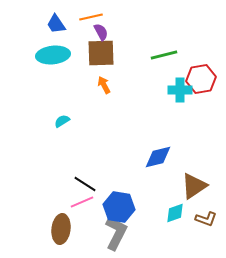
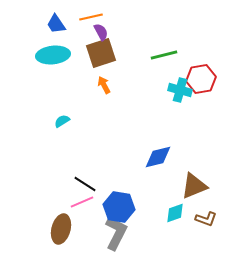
brown square: rotated 16 degrees counterclockwise
cyan cross: rotated 15 degrees clockwise
brown triangle: rotated 12 degrees clockwise
brown ellipse: rotated 8 degrees clockwise
